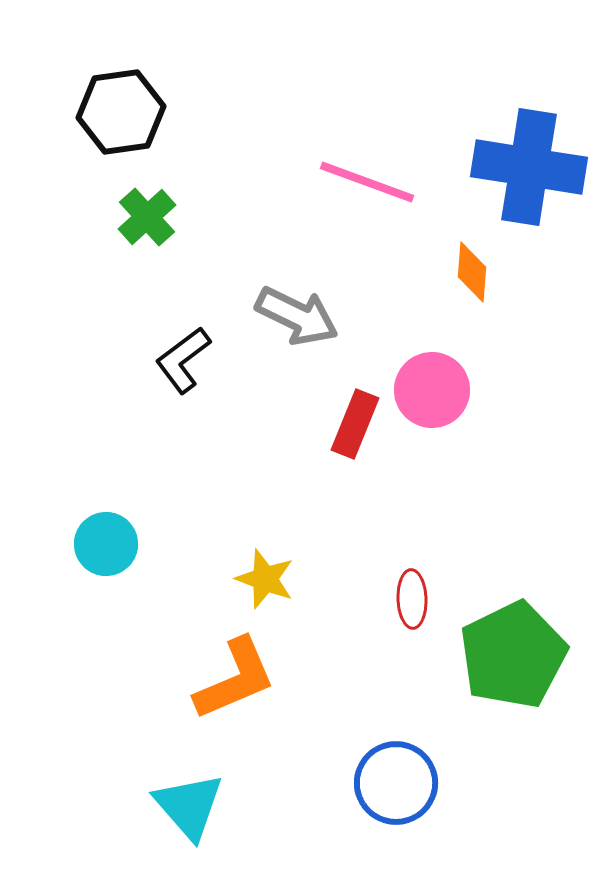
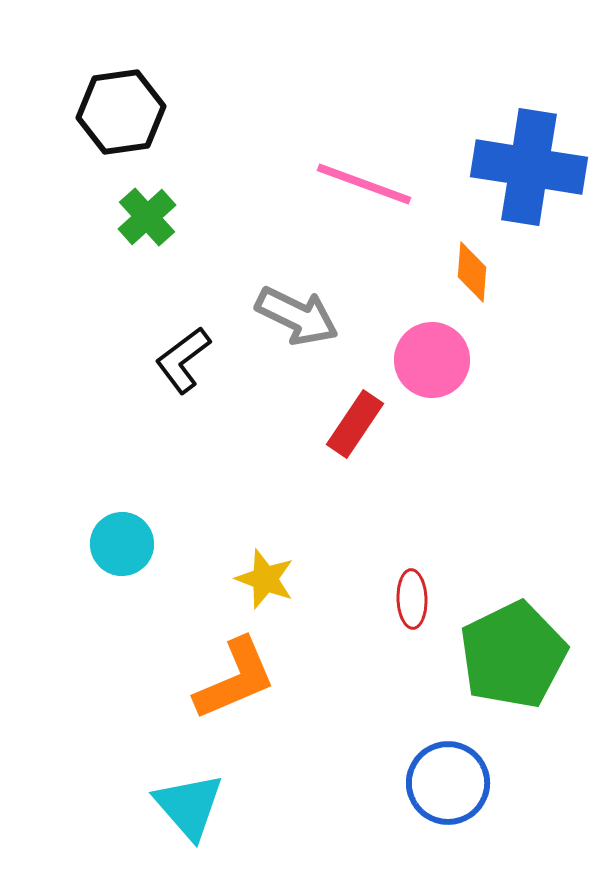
pink line: moved 3 px left, 2 px down
pink circle: moved 30 px up
red rectangle: rotated 12 degrees clockwise
cyan circle: moved 16 px right
blue circle: moved 52 px right
